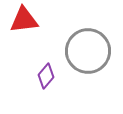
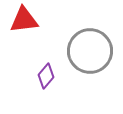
gray circle: moved 2 px right
